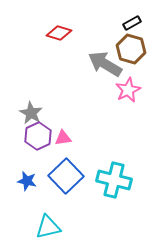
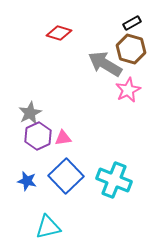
gray star: moved 1 px left; rotated 15 degrees clockwise
cyan cross: rotated 8 degrees clockwise
